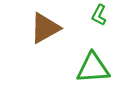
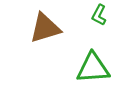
brown triangle: rotated 12 degrees clockwise
